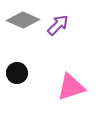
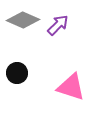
pink triangle: rotated 36 degrees clockwise
